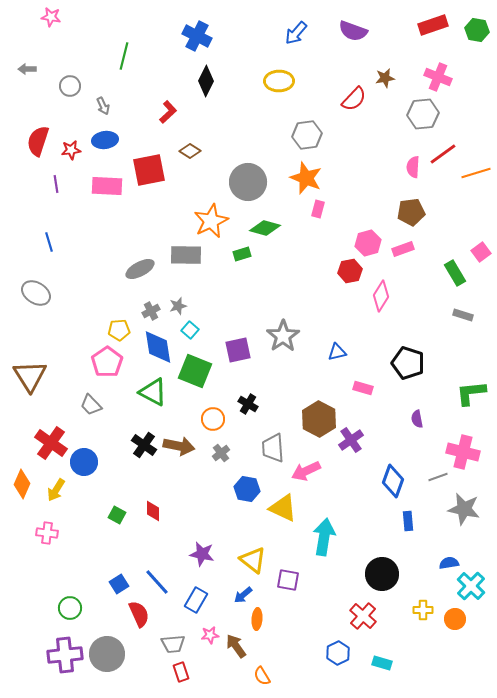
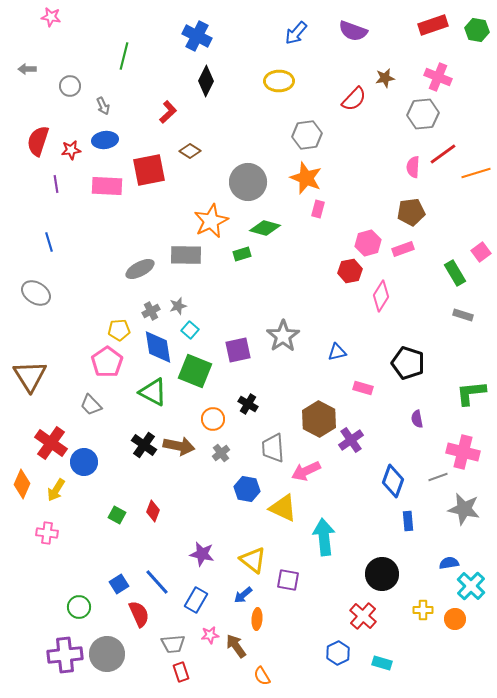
red diamond at (153, 511): rotated 20 degrees clockwise
cyan arrow at (324, 537): rotated 15 degrees counterclockwise
green circle at (70, 608): moved 9 px right, 1 px up
